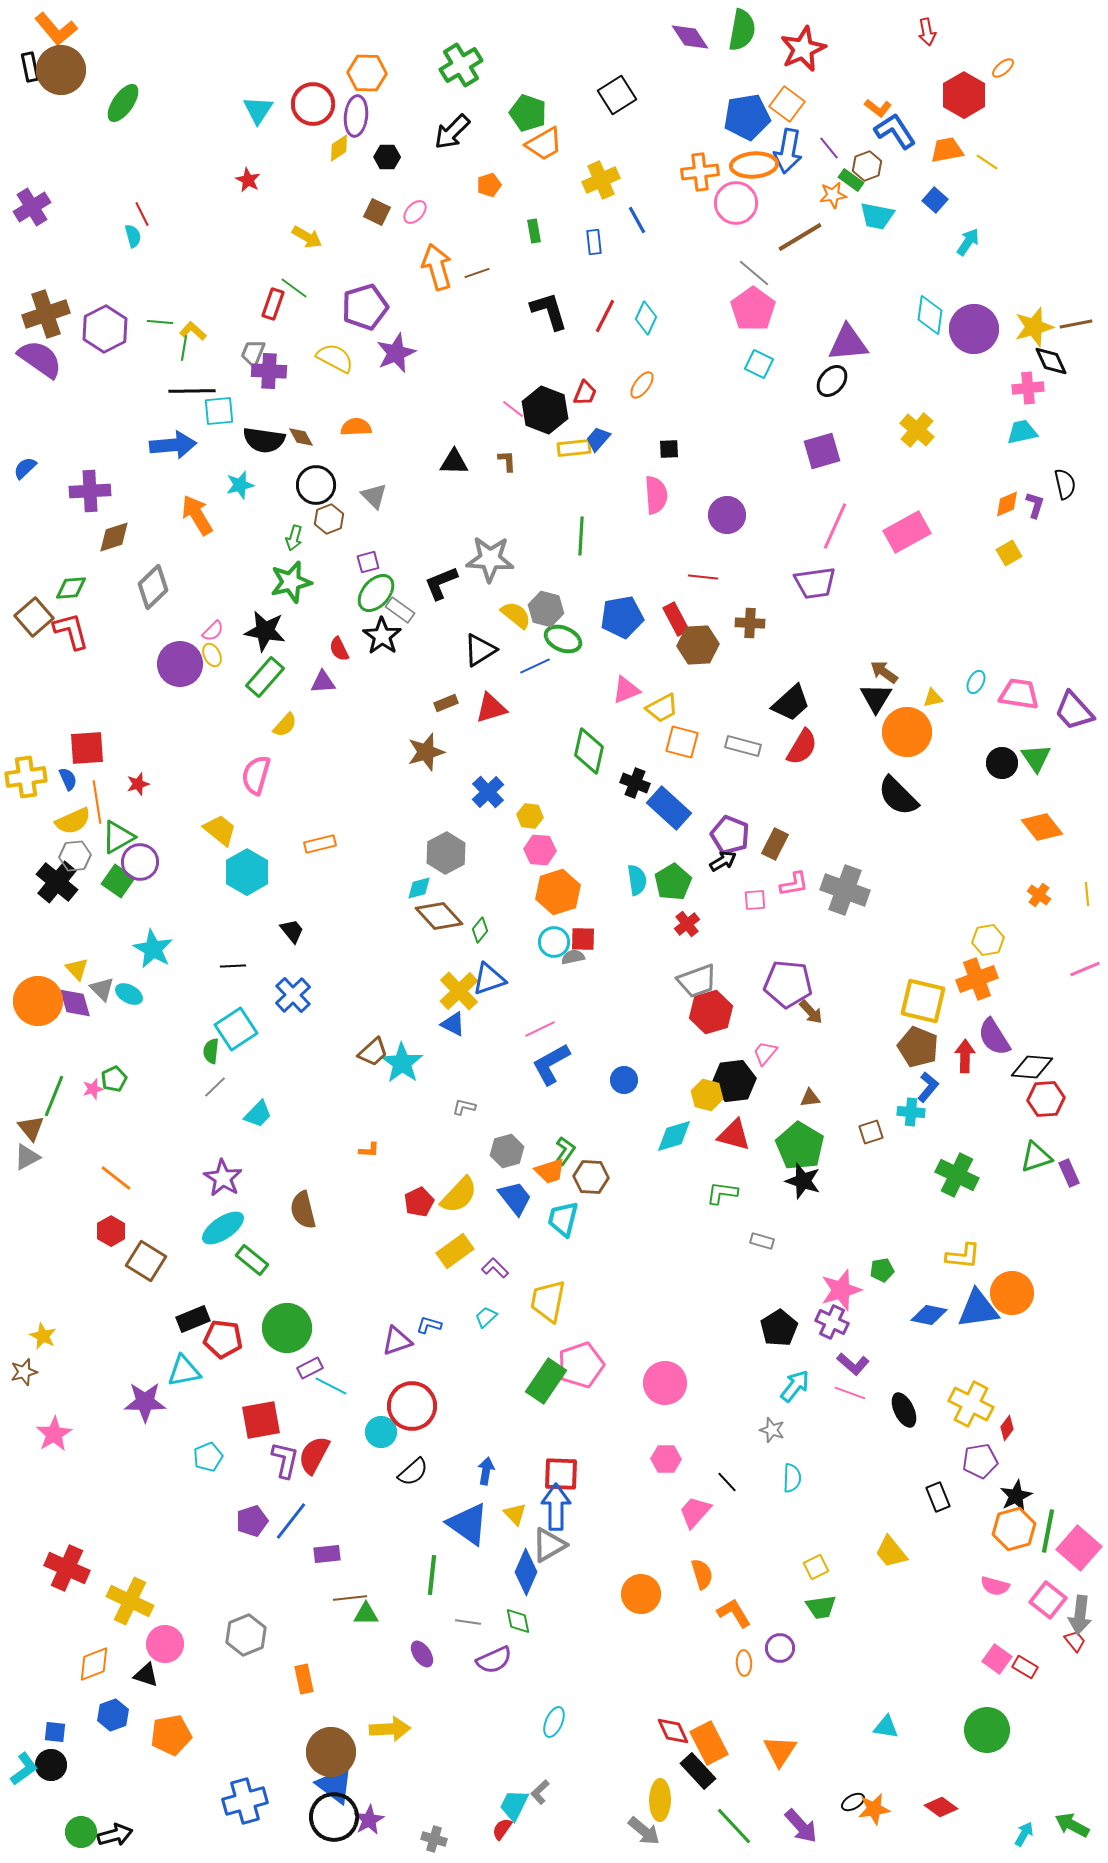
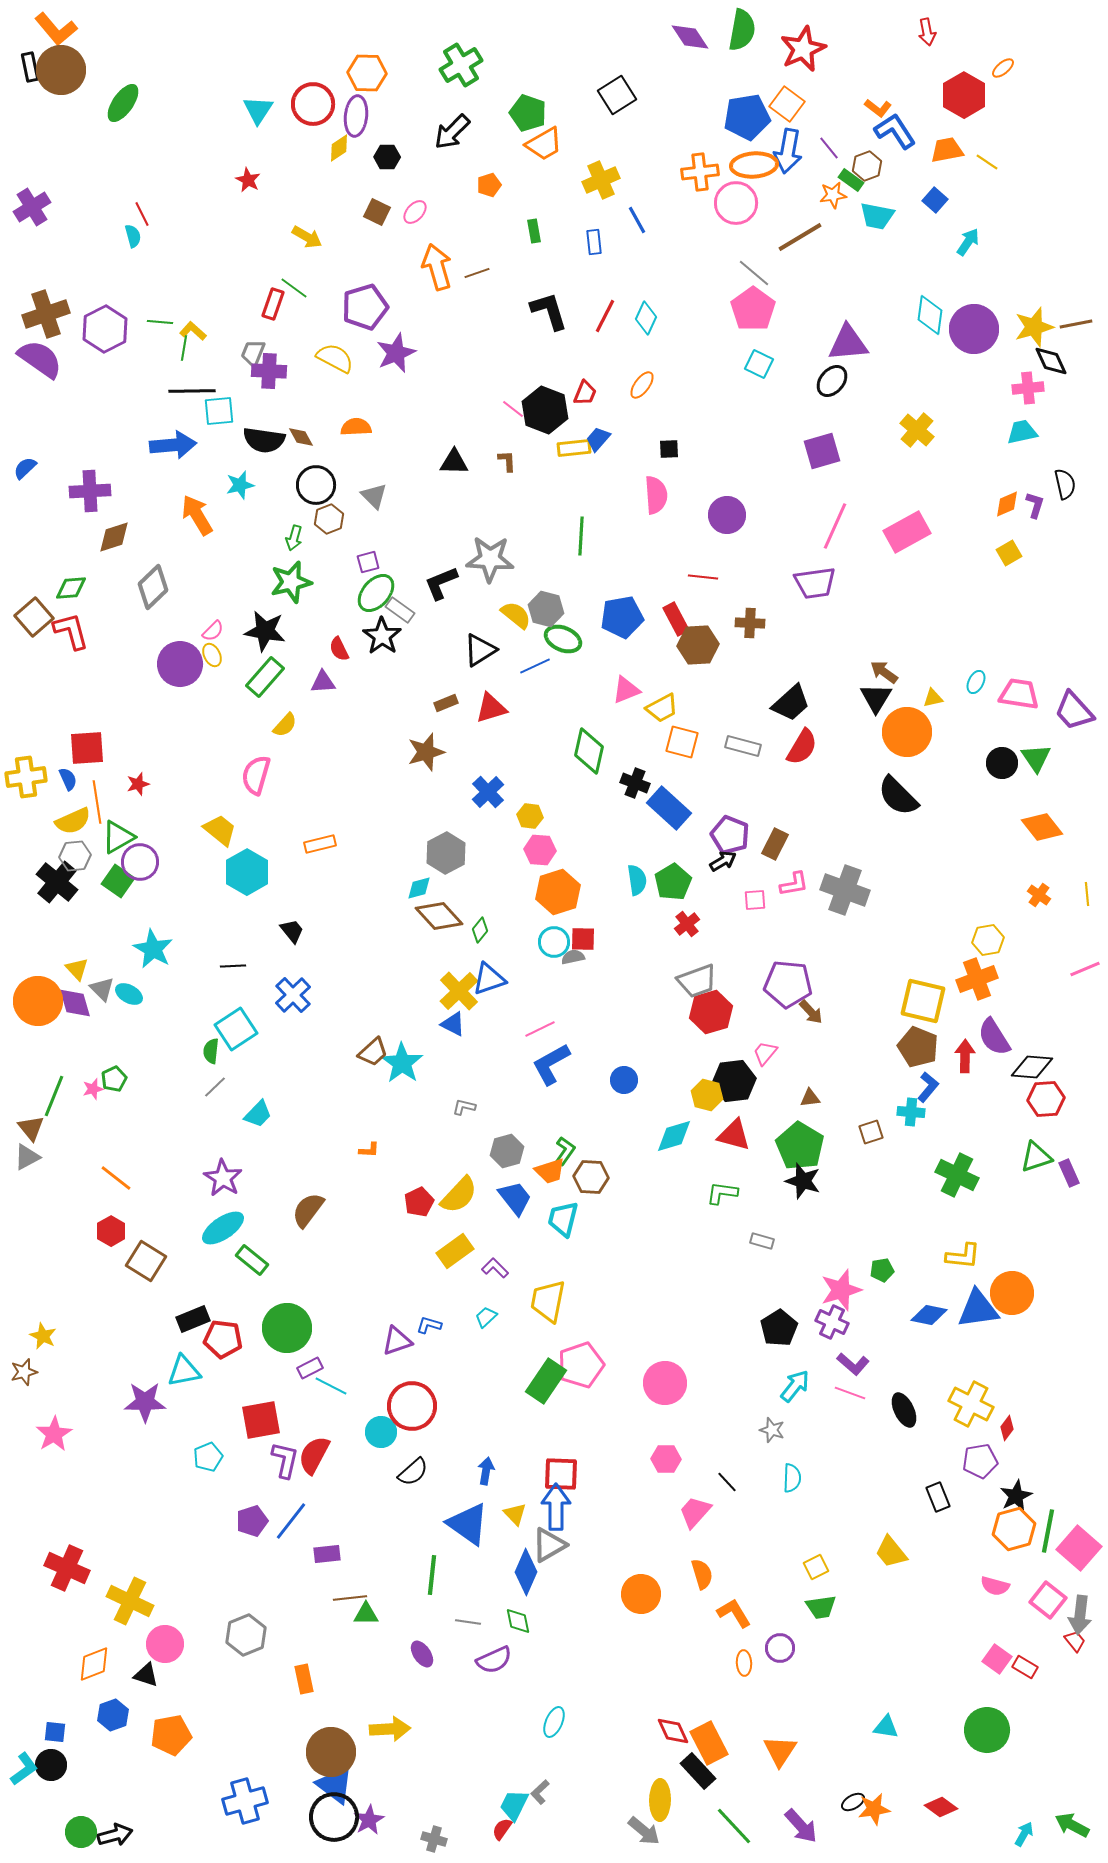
brown semicircle at (303, 1210): moved 5 px right; rotated 51 degrees clockwise
